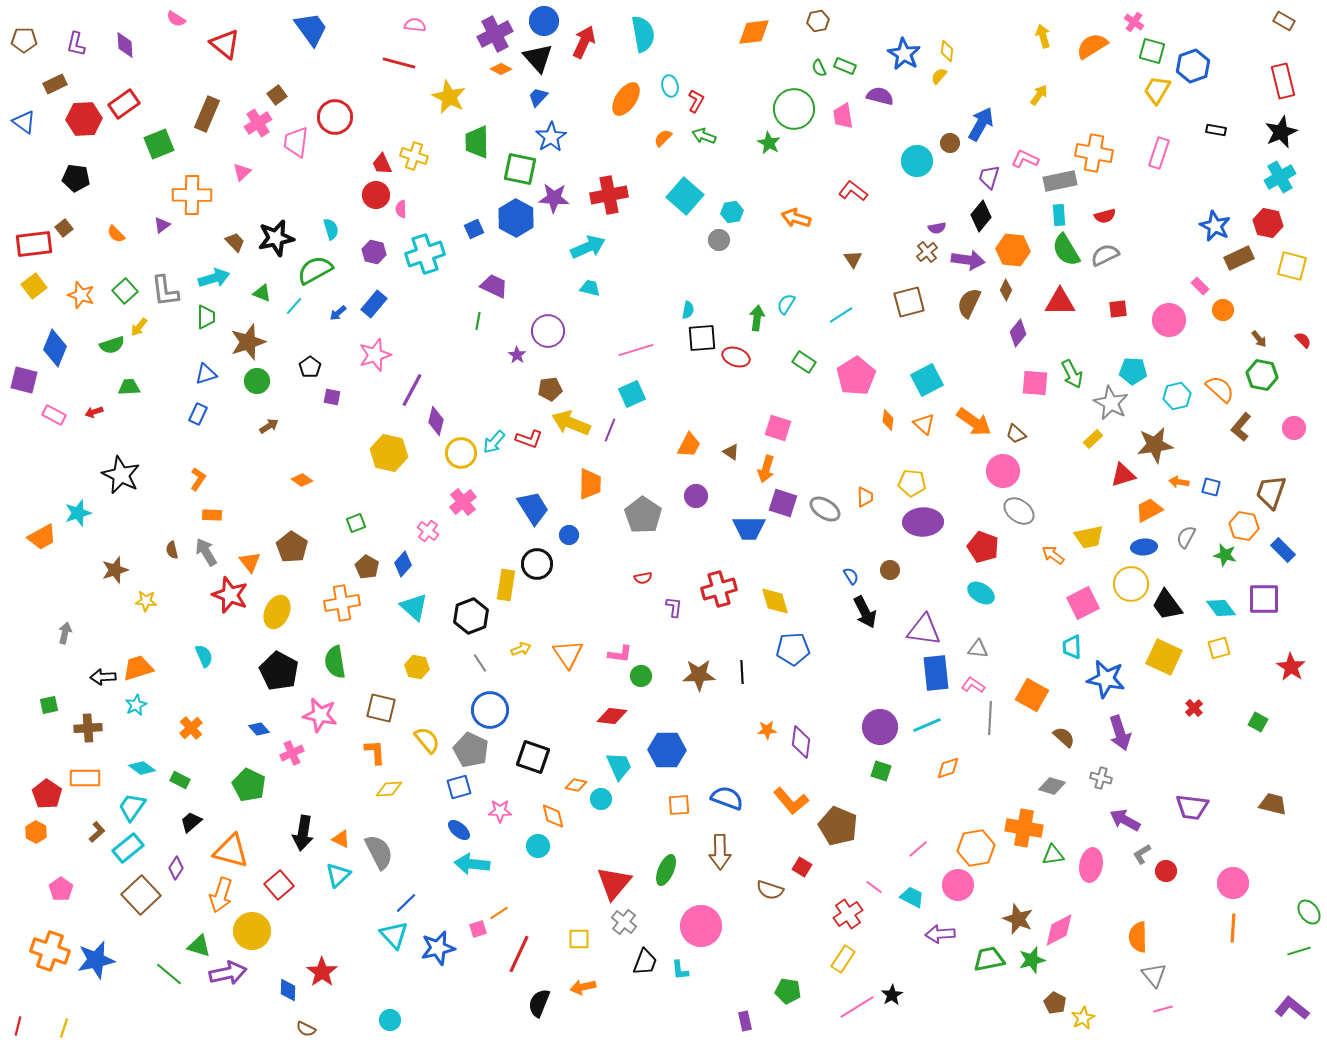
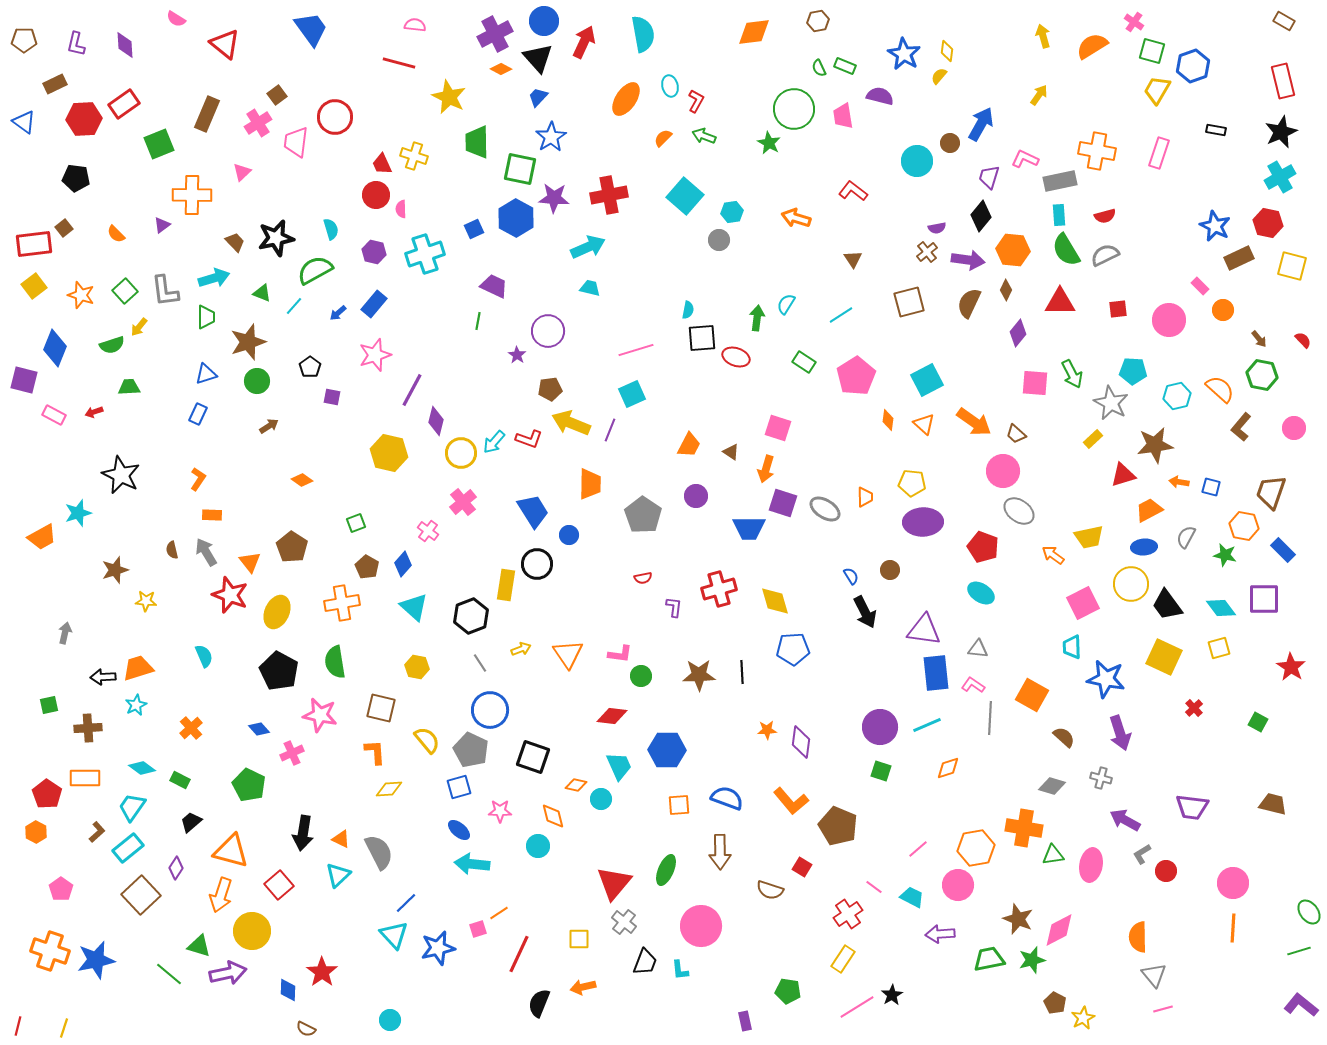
orange cross at (1094, 153): moved 3 px right, 2 px up
blue trapezoid at (533, 508): moved 3 px down
purple L-shape at (1292, 1008): moved 9 px right, 3 px up
